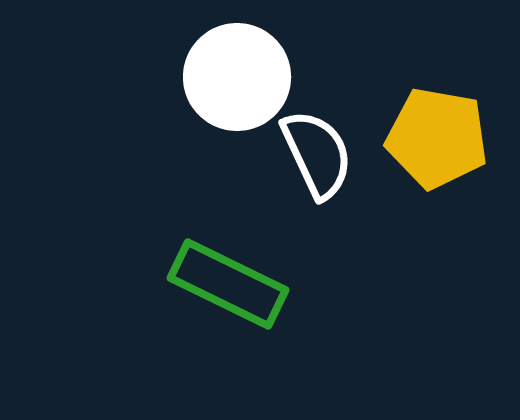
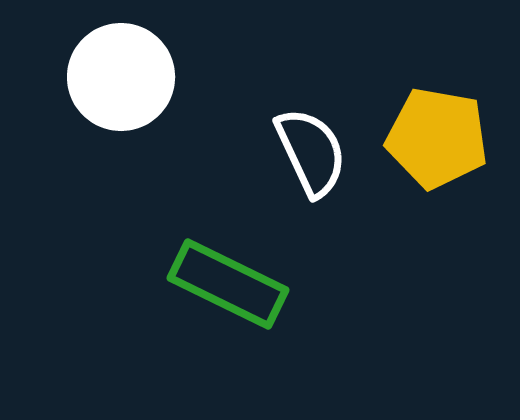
white circle: moved 116 px left
white semicircle: moved 6 px left, 2 px up
